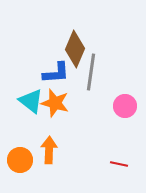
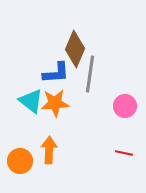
gray line: moved 1 px left, 2 px down
orange star: rotated 20 degrees counterclockwise
orange circle: moved 1 px down
red line: moved 5 px right, 11 px up
